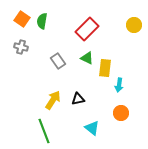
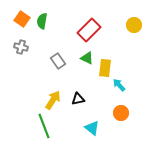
red rectangle: moved 2 px right, 1 px down
cyan arrow: rotated 128 degrees clockwise
green line: moved 5 px up
